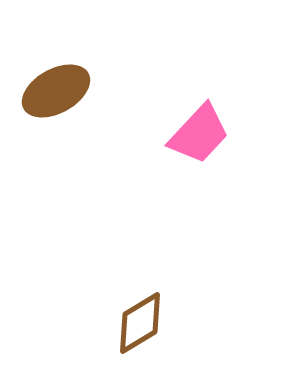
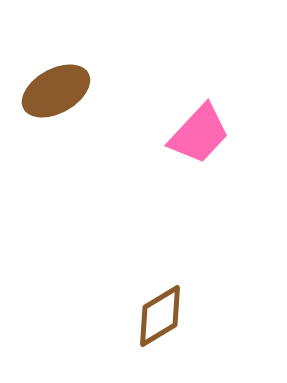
brown diamond: moved 20 px right, 7 px up
